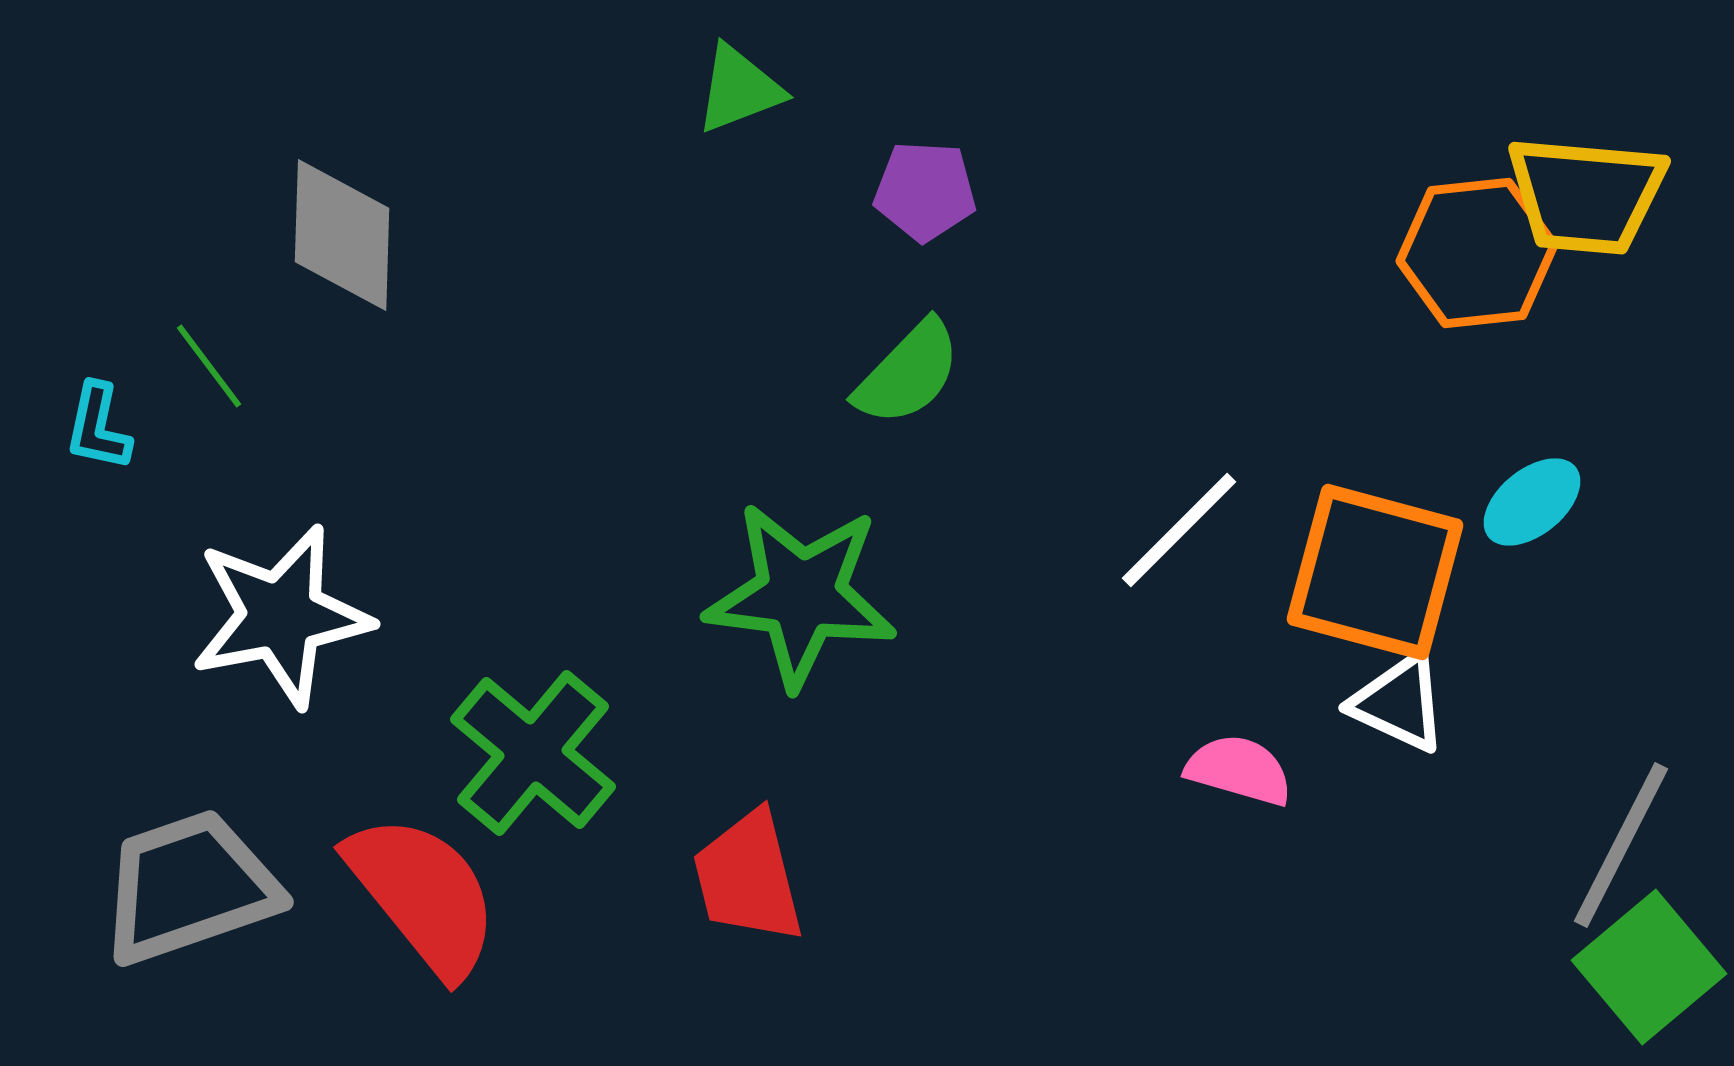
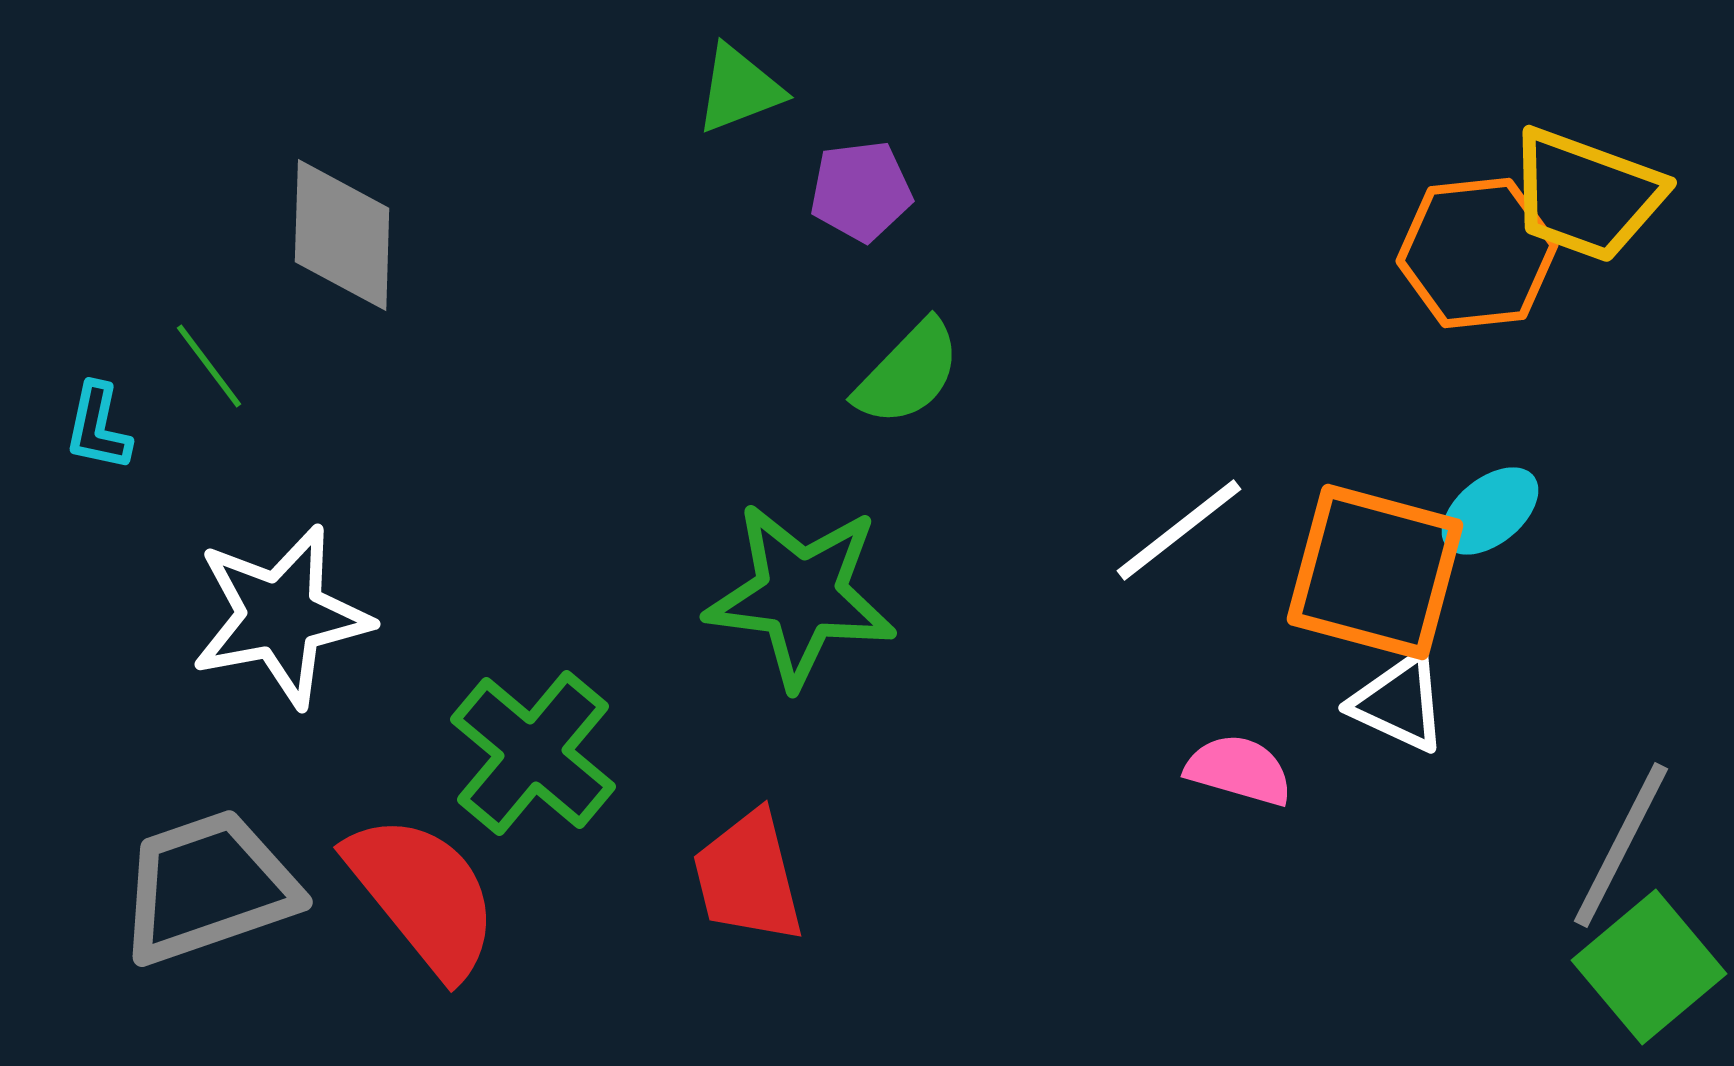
purple pentagon: moved 64 px left; rotated 10 degrees counterclockwise
yellow trapezoid: rotated 15 degrees clockwise
cyan ellipse: moved 42 px left, 9 px down
white line: rotated 7 degrees clockwise
gray trapezoid: moved 19 px right
